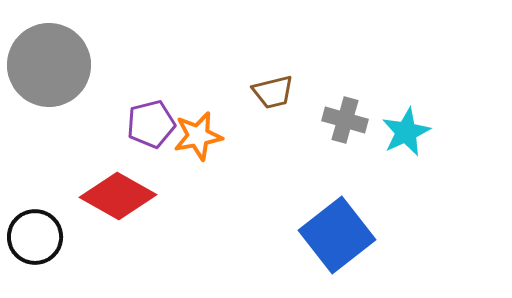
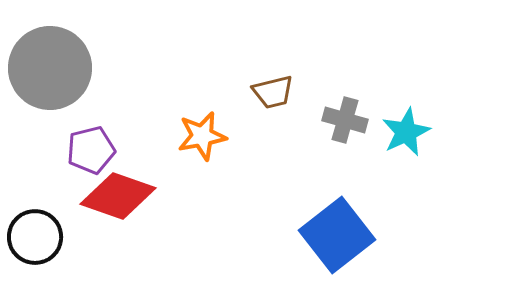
gray circle: moved 1 px right, 3 px down
purple pentagon: moved 60 px left, 26 px down
orange star: moved 4 px right
red diamond: rotated 10 degrees counterclockwise
